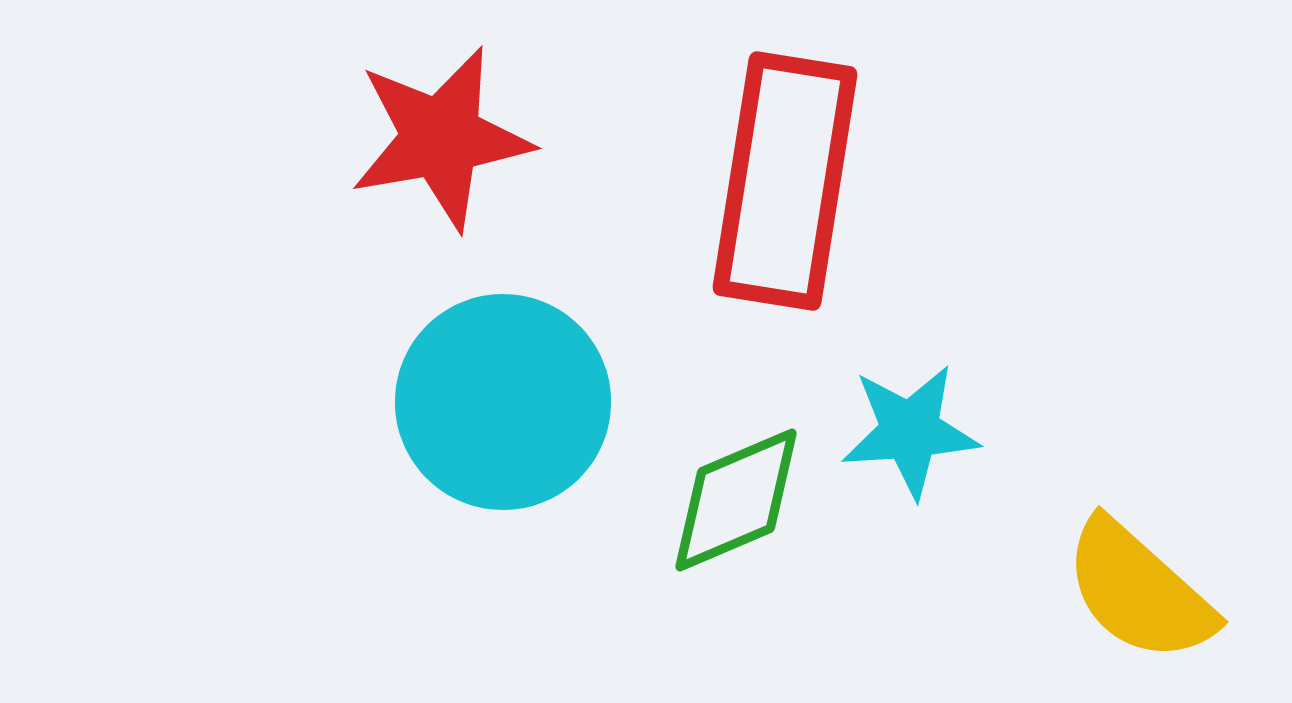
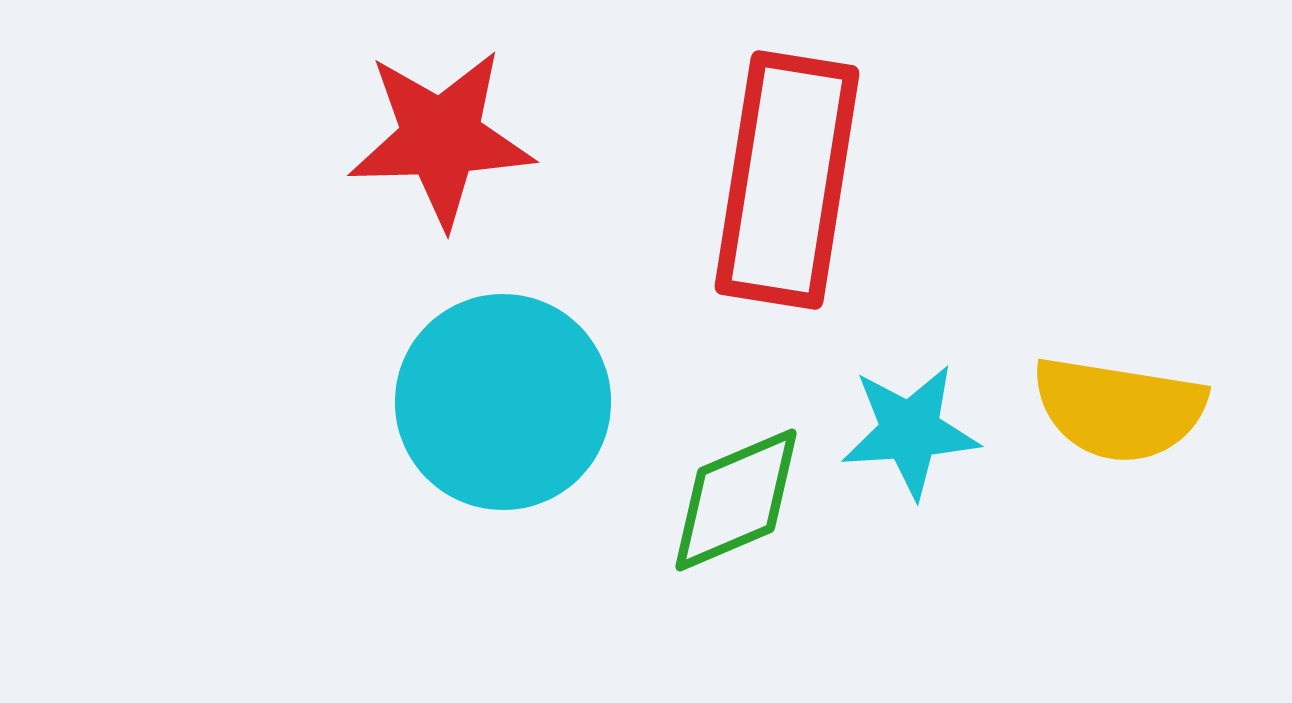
red star: rotated 8 degrees clockwise
red rectangle: moved 2 px right, 1 px up
yellow semicircle: moved 20 px left, 182 px up; rotated 33 degrees counterclockwise
